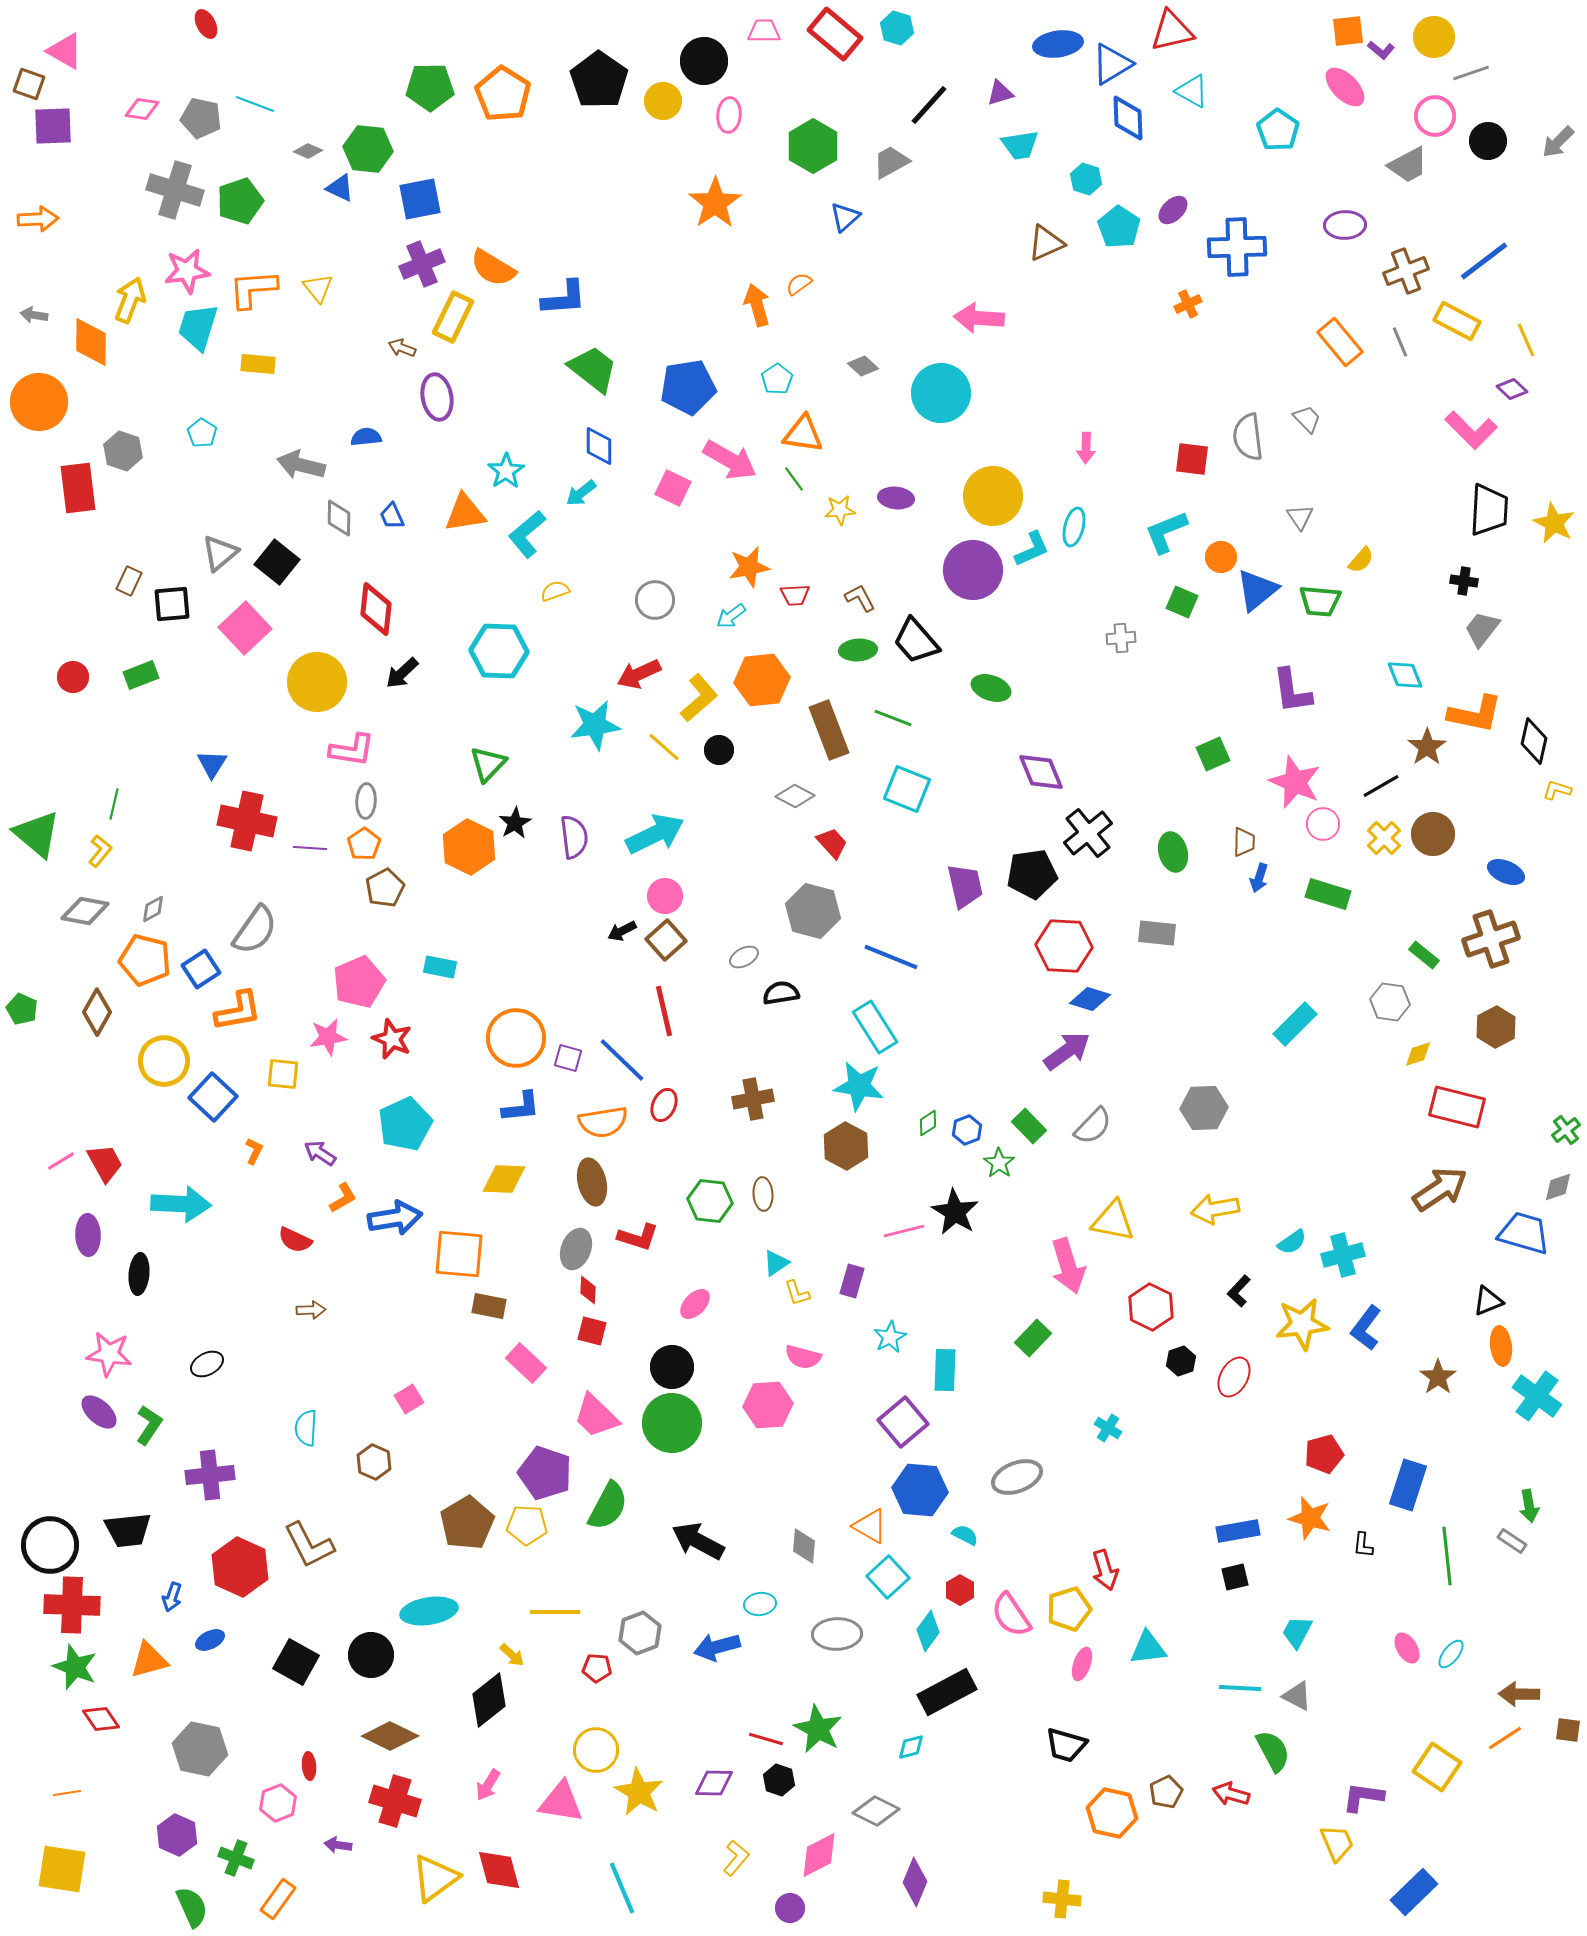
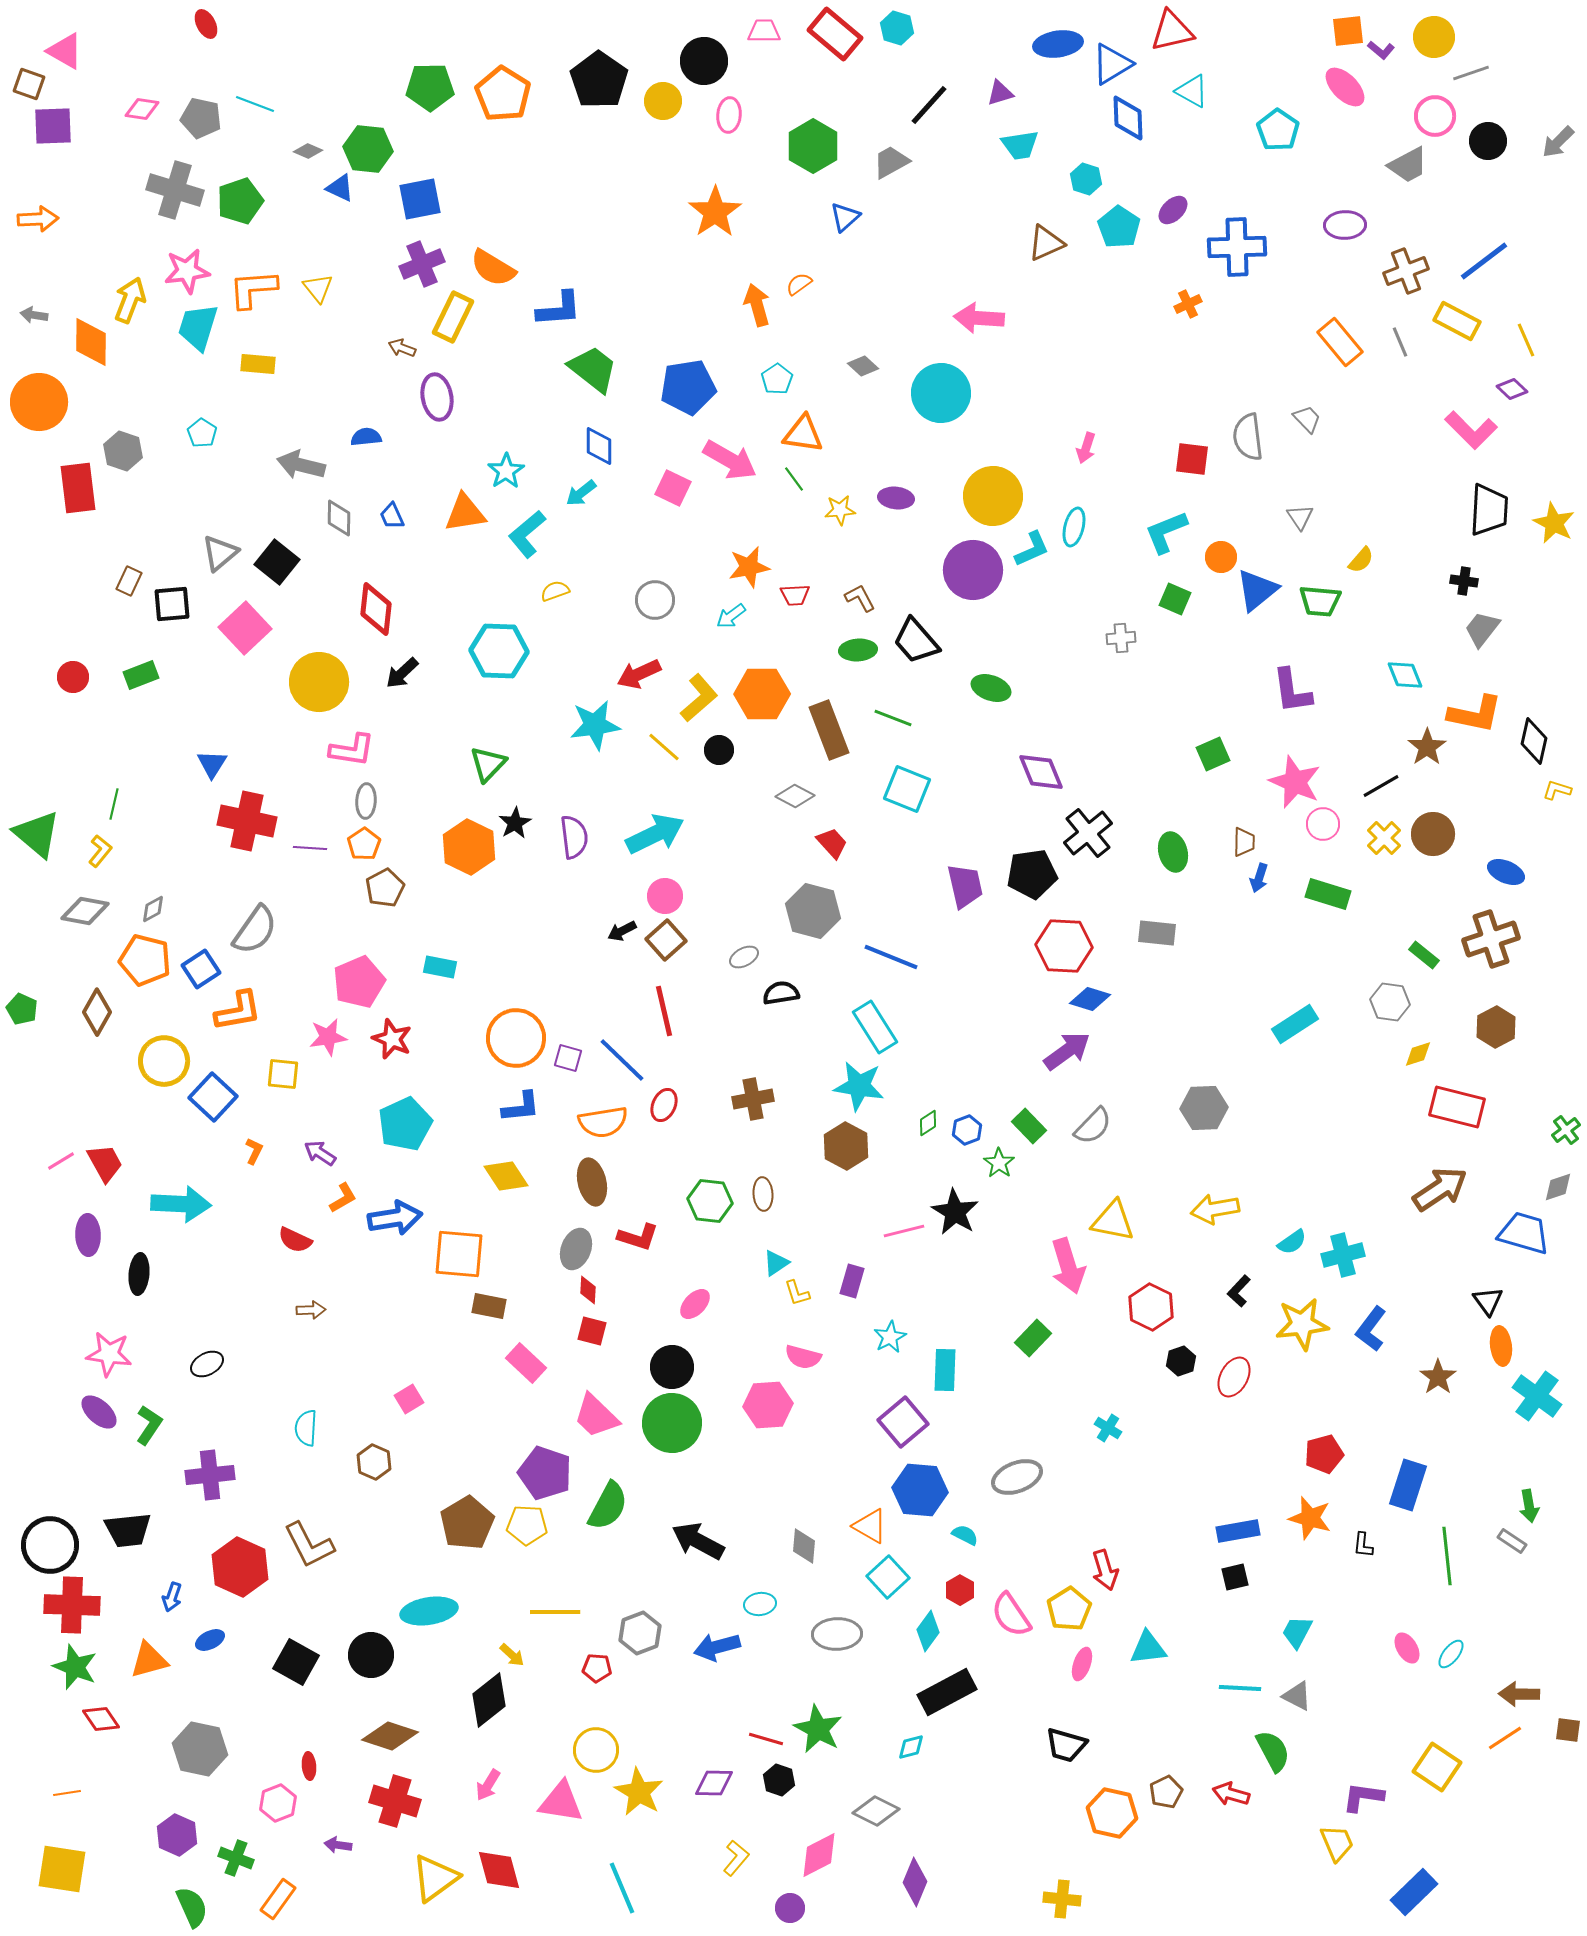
orange star at (715, 203): moved 9 px down
blue L-shape at (564, 298): moved 5 px left, 11 px down
pink arrow at (1086, 448): rotated 16 degrees clockwise
green square at (1182, 602): moved 7 px left, 3 px up
orange hexagon at (762, 680): moved 14 px down; rotated 6 degrees clockwise
yellow circle at (317, 682): moved 2 px right
cyan rectangle at (1295, 1024): rotated 12 degrees clockwise
yellow diamond at (504, 1179): moved 2 px right, 3 px up; rotated 54 degrees clockwise
black triangle at (1488, 1301): rotated 44 degrees counterclockwise
blue L-shape at (1366, 1328): moved 5 px right, 1 px down
yellow pentagon at (1069, 1609): rotated 15 degrees counterclockwise
brown diamond at (390, 1736): rotated 8 degrees counterclockwise
